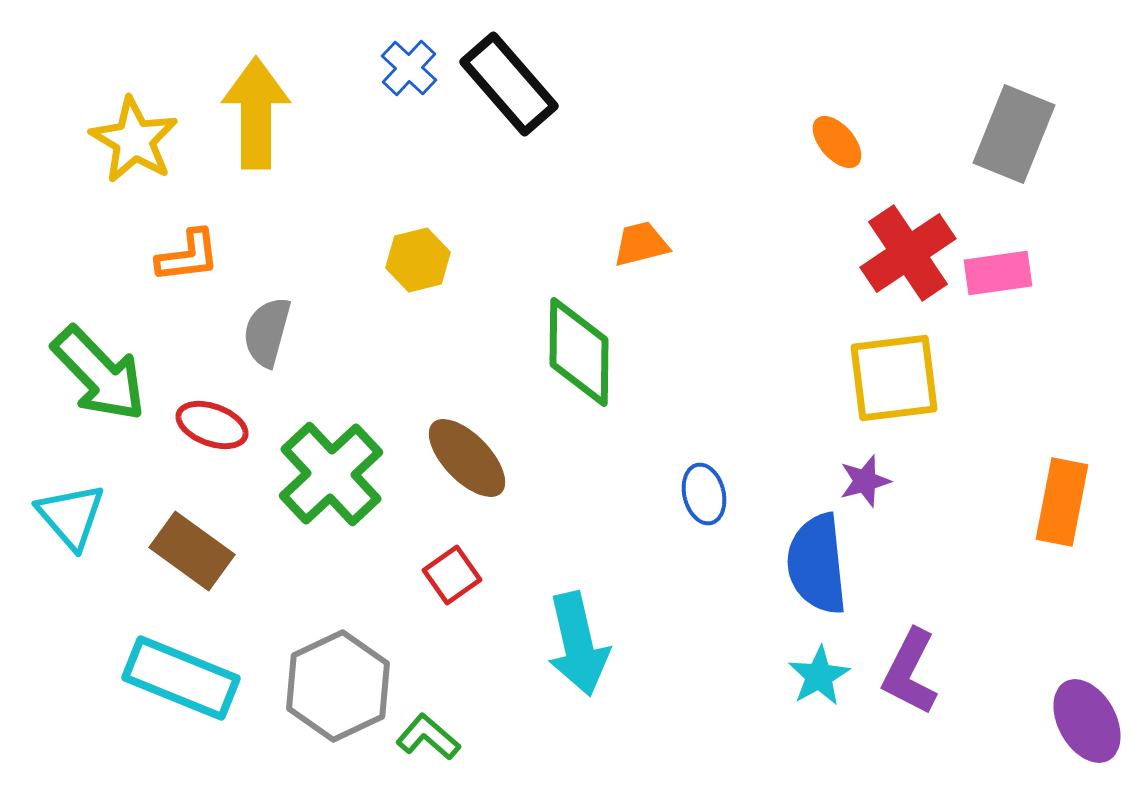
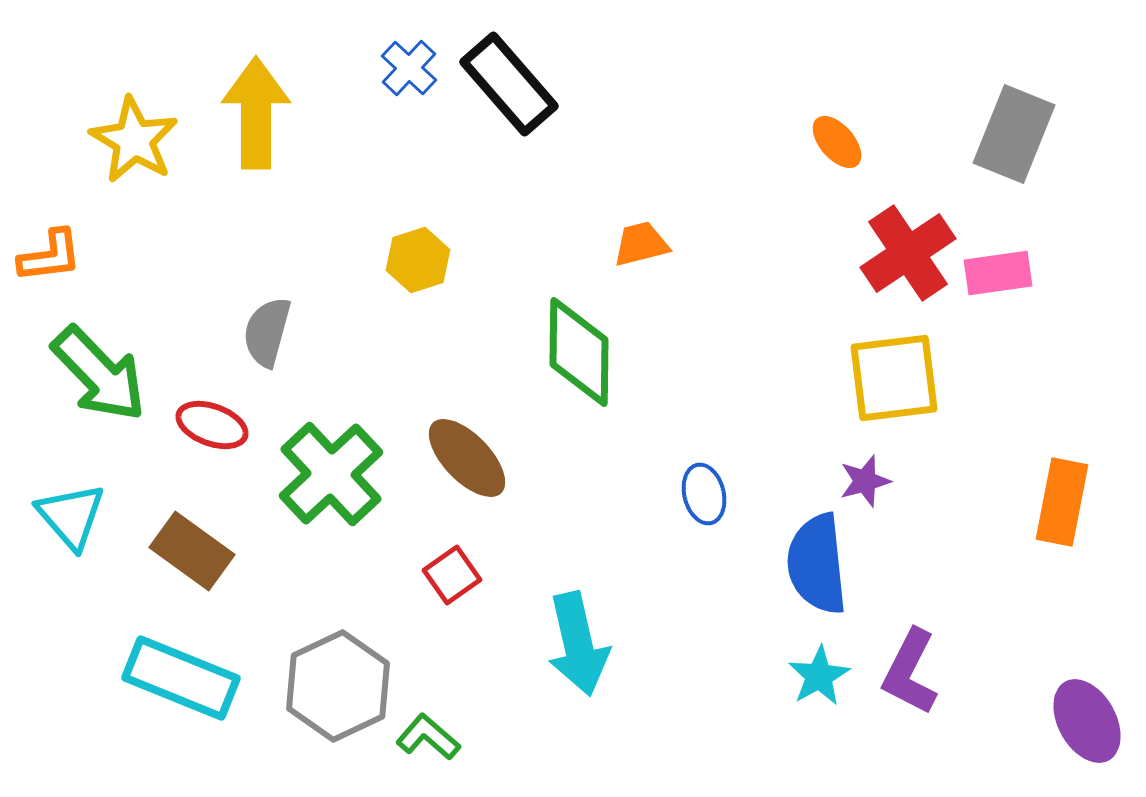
orange L-shape: moved 138 px left
yellow hexagon: rotated 4 degrees counterclockwise
